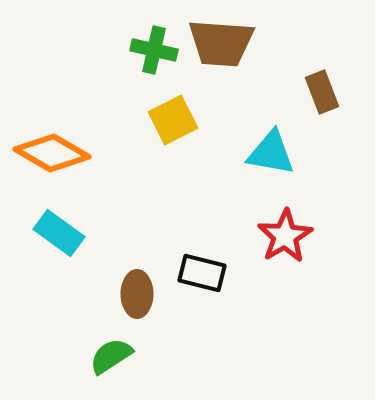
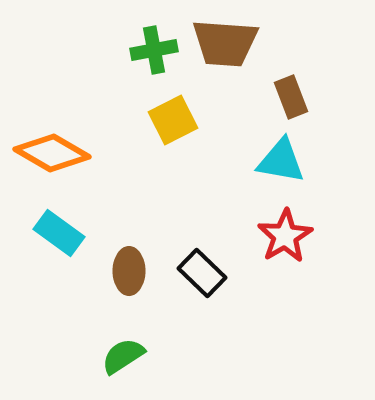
brown trapezoid: moved 4 px right
green cross: rotated 24 degrees counterclockwise
brown rectangle: moved 31 px left, 5 px down
cyan triangle: moved 10 px right, 8 px down
black rectangle: rotated 30 degrees clockwise
brown ellipse: moved 8 px left, 23 px up
green semicircle: moved 12 px right
